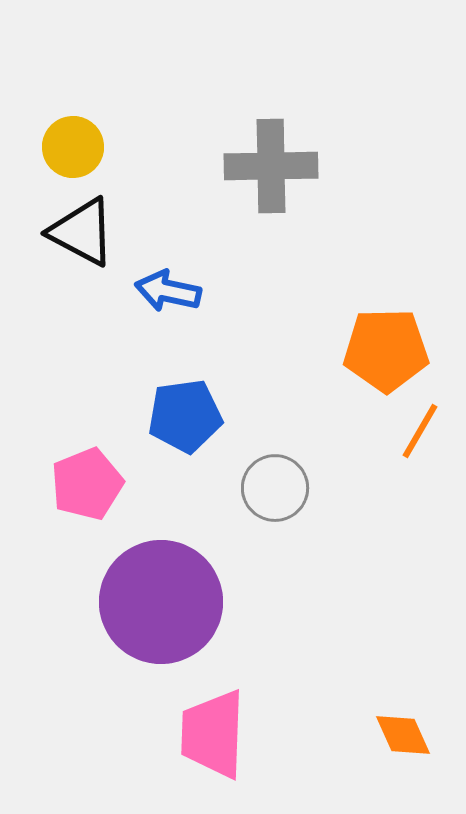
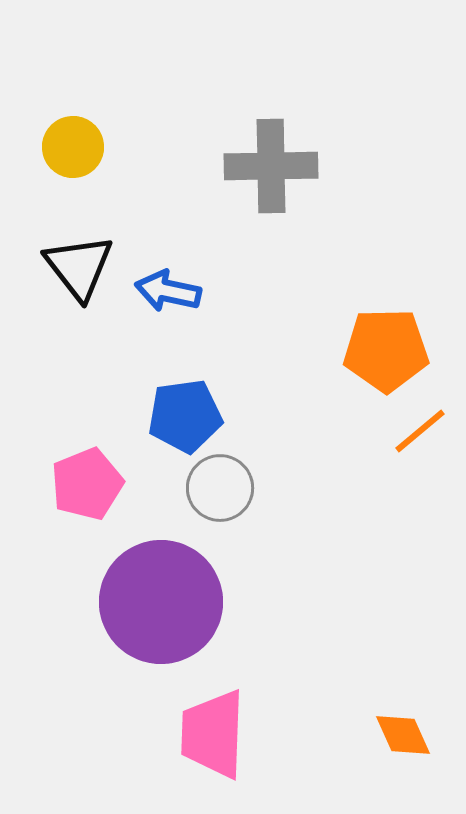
black triangle: moved 3 px left, 35 px down; rotated 24 degrees clockwise
orange line: rotated 20 degrees clockwise
gray circle: moved 55 px left
